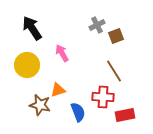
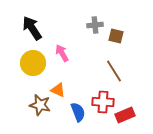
gray cross: moved 2 px left; rotated 21 degrees clockwise
brown square: rotated 35 degrees clockwise
yellow circle: moved 6 px right, 2 px up
orange triangle: rotated 42 degrees clockwise
red cross: moved 5 px down
red rectangle: rotated 12 degrees counterclockwise
